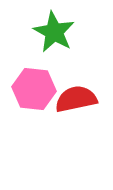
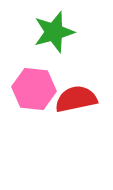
green star: rotated 27 degrees clockwise
